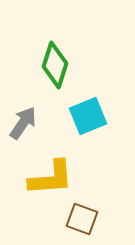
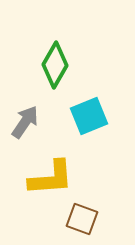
green diamond: rotated 12 degrees clockwise
cyan square: moved 1 px right
gray arrow: moved 2 px right, 1 px up
